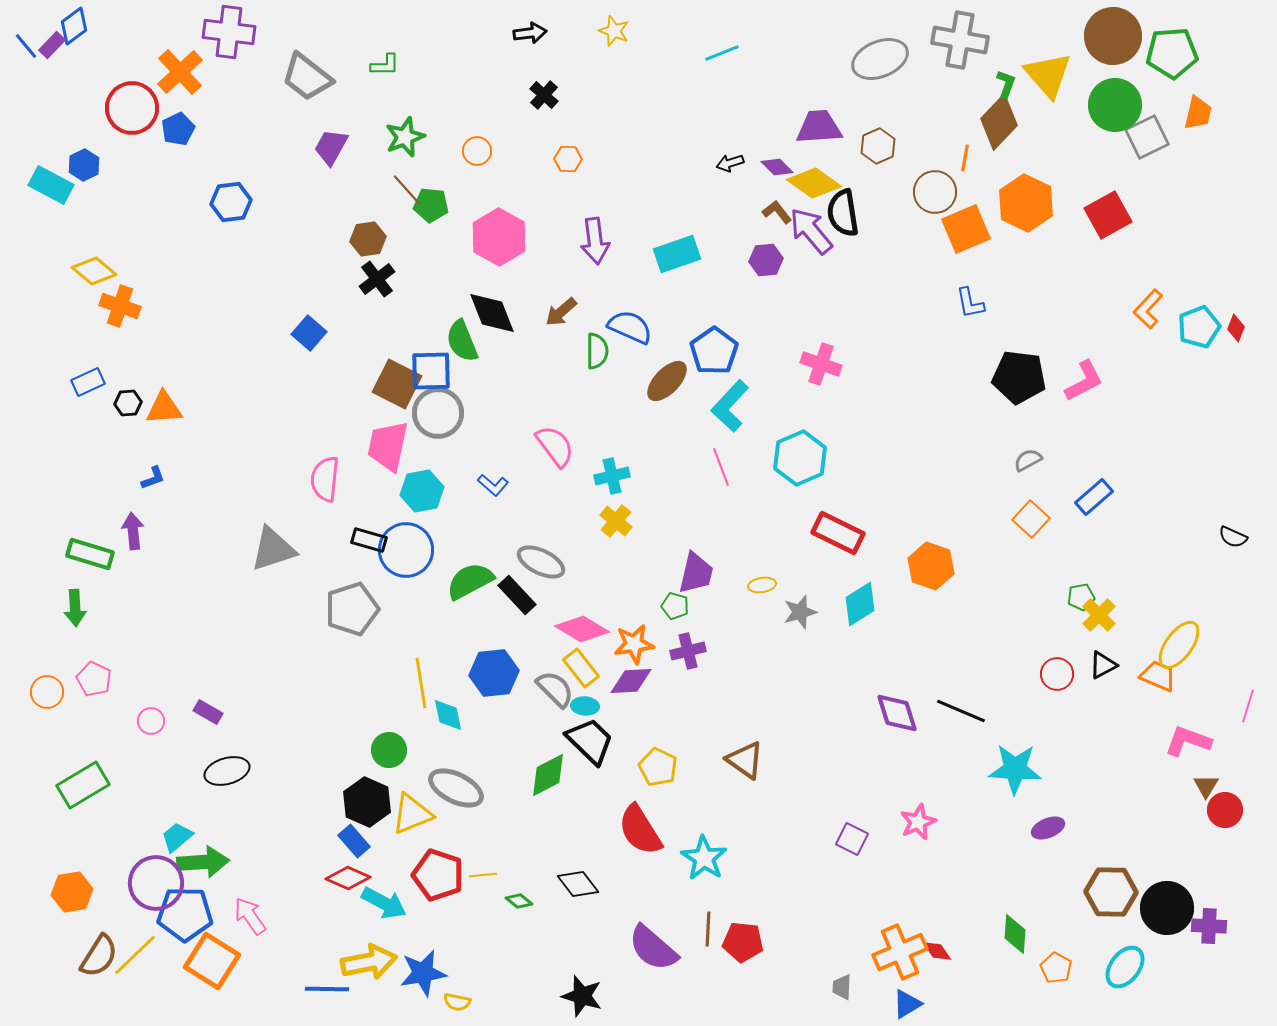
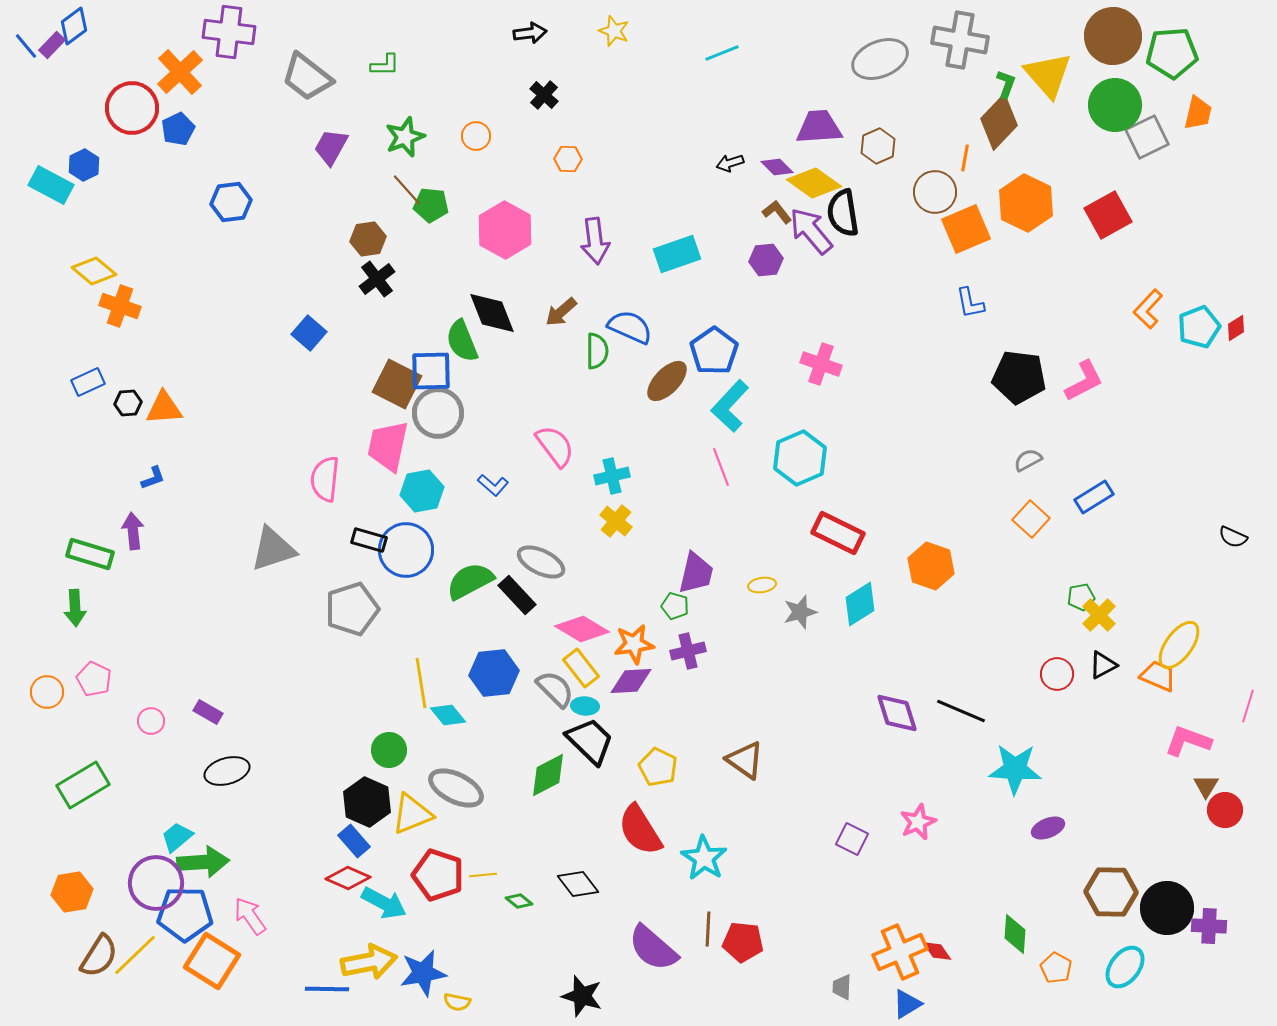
orange circle at (477, 151): moved 1 px left, 15 px up
pink hexagon at (499, 237): moved 6 px right, 7 px up
red diamond at (1236, 328): rotated 36 degrees clockwise
blue rectangle at (1094, 497): rotated 9 degrees clockwise
cyan diamond at (448, 715): rotated 27 degrees counterclockwise
